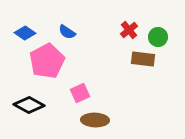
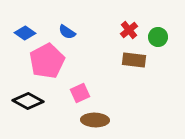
brown rectangle: moved 9 px left, 1 px down
black diamond: moved 1 px left, 4 px up
